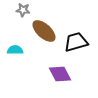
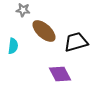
cyan semicircle: moved 2 px left, 4 px up; rotated 98 degrees clockwise
